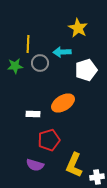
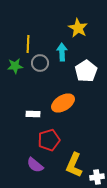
cyan arrow: rotated 90 degrees clockwise
white pentagon: moved 1 px down; rotated 15 degrees counterclockwise
purple semicircle: rotated 24 degrees clockwise
